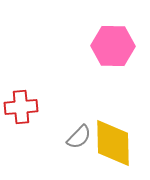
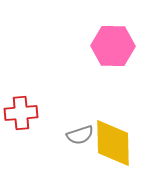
red cross: moved 6 px down
gray semicircle: moved 1 px right, 2 px up; rotated 28 degrees clockwise
